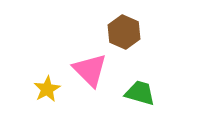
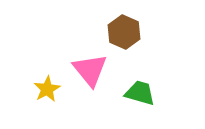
pink triangle: rotated 6 degrees clockwise
